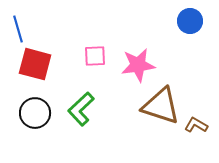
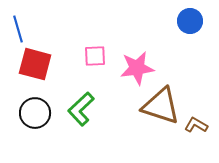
pink star: moved 1 px left, 3 px down
